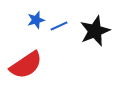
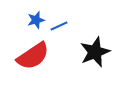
black star: moved 21 px down
red semicircle: moved 7 px right, 9 px up
